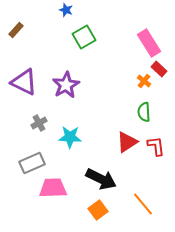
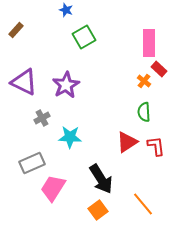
pink rectangle: rotated 32 degrees clockwise
gray cross: moved 3 px right, 5 px up
black arrow: rotated 32 degrees clockwise
pink trapezoid: rotated 56 degrees counterclockwise
